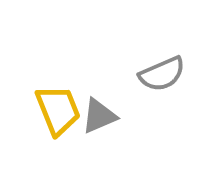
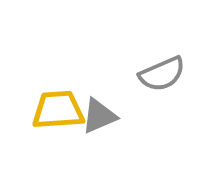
yellow trapezoid: rotated 72 degrees counterclockwise
